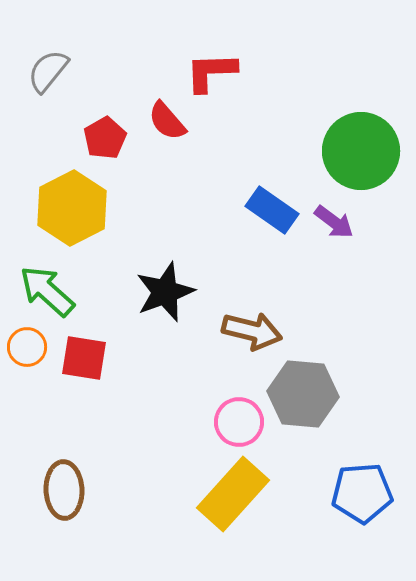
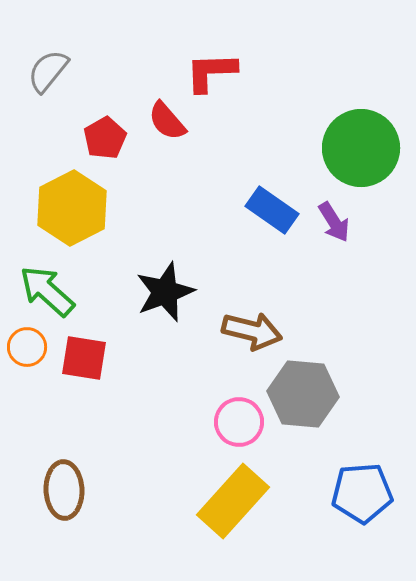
green circle: moved 3 px up
purple arrow: rotated 21 degrees clockwise
yellow rectangle: moved 7 px down
